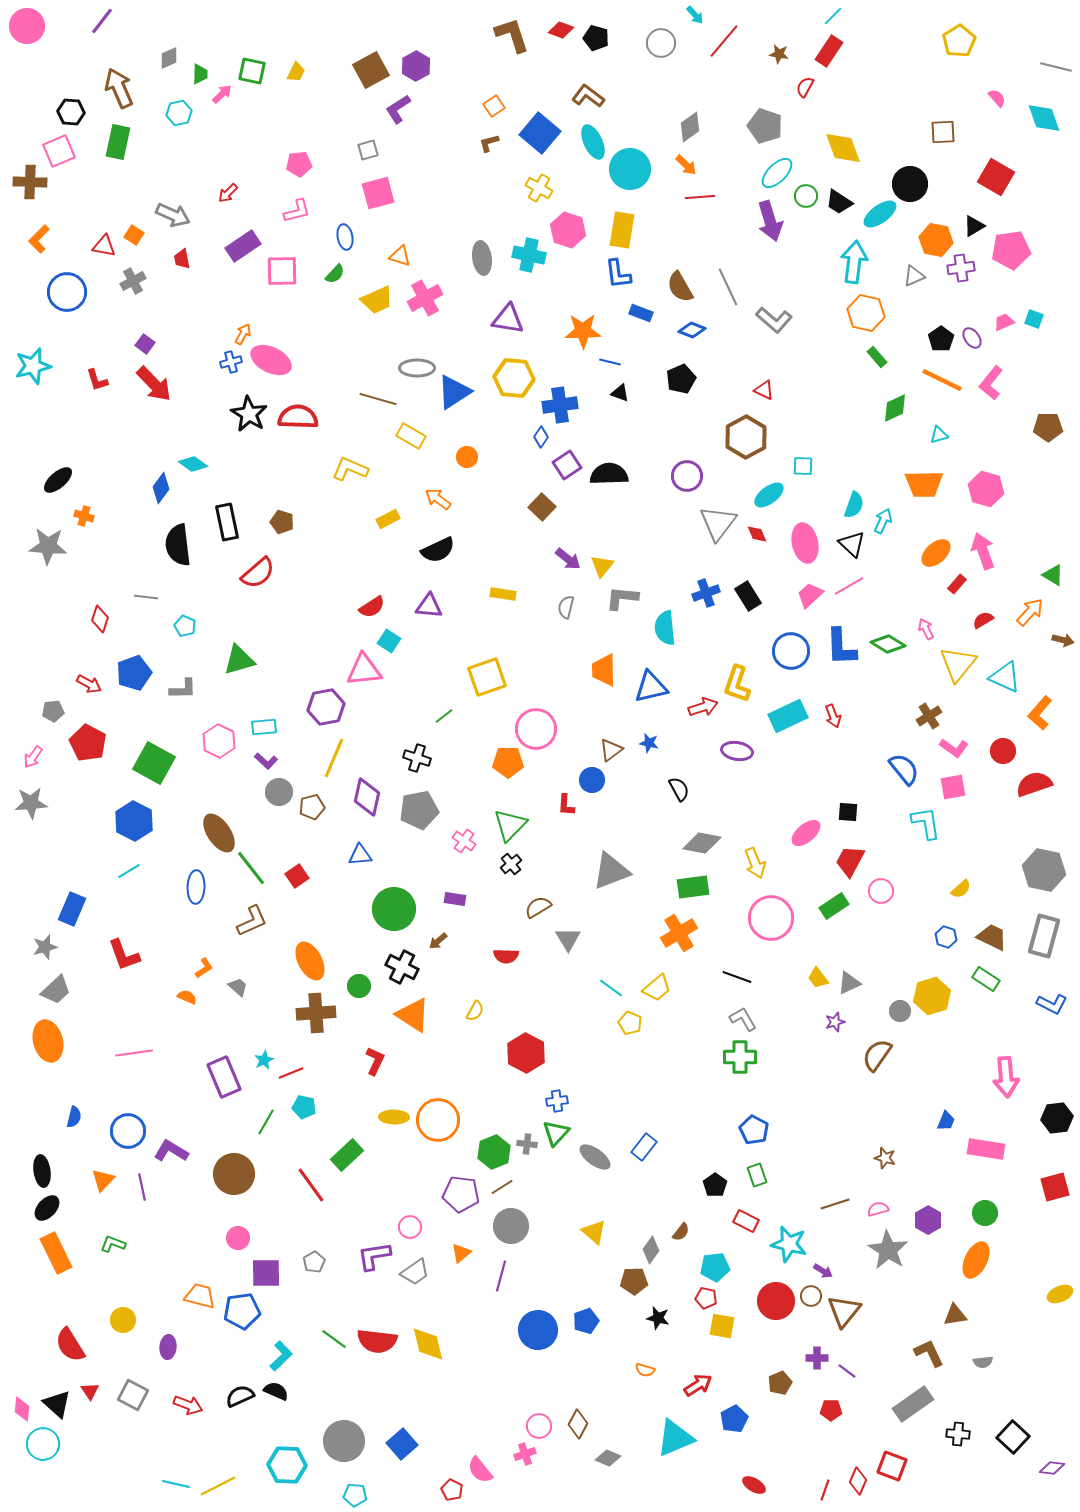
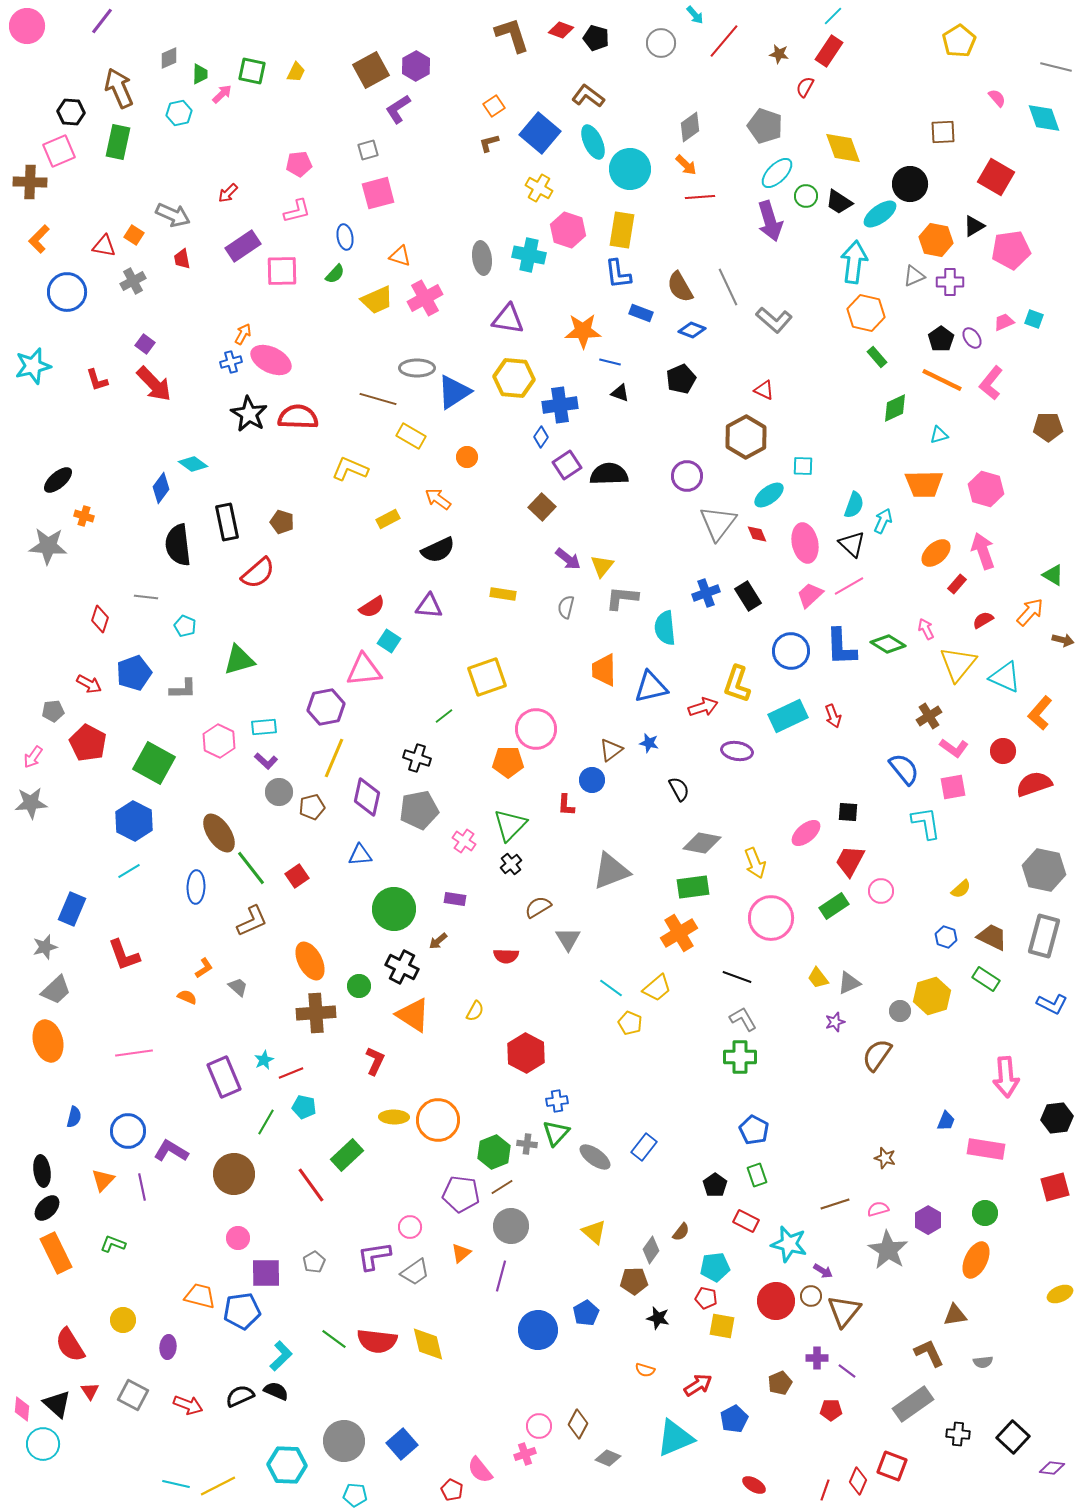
purple cross at (961, 268): moved 11 px left, 14 px down; rotated 8 degrees clockwise
blue pentagon at (586, 1321): moved 8 px up; rotated 10 degrees counterclockwise
